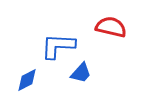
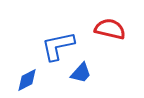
red semicircle: moved 1 px left, 2 px down
blue L-shape: rotated 15 degrees counterclockwise
